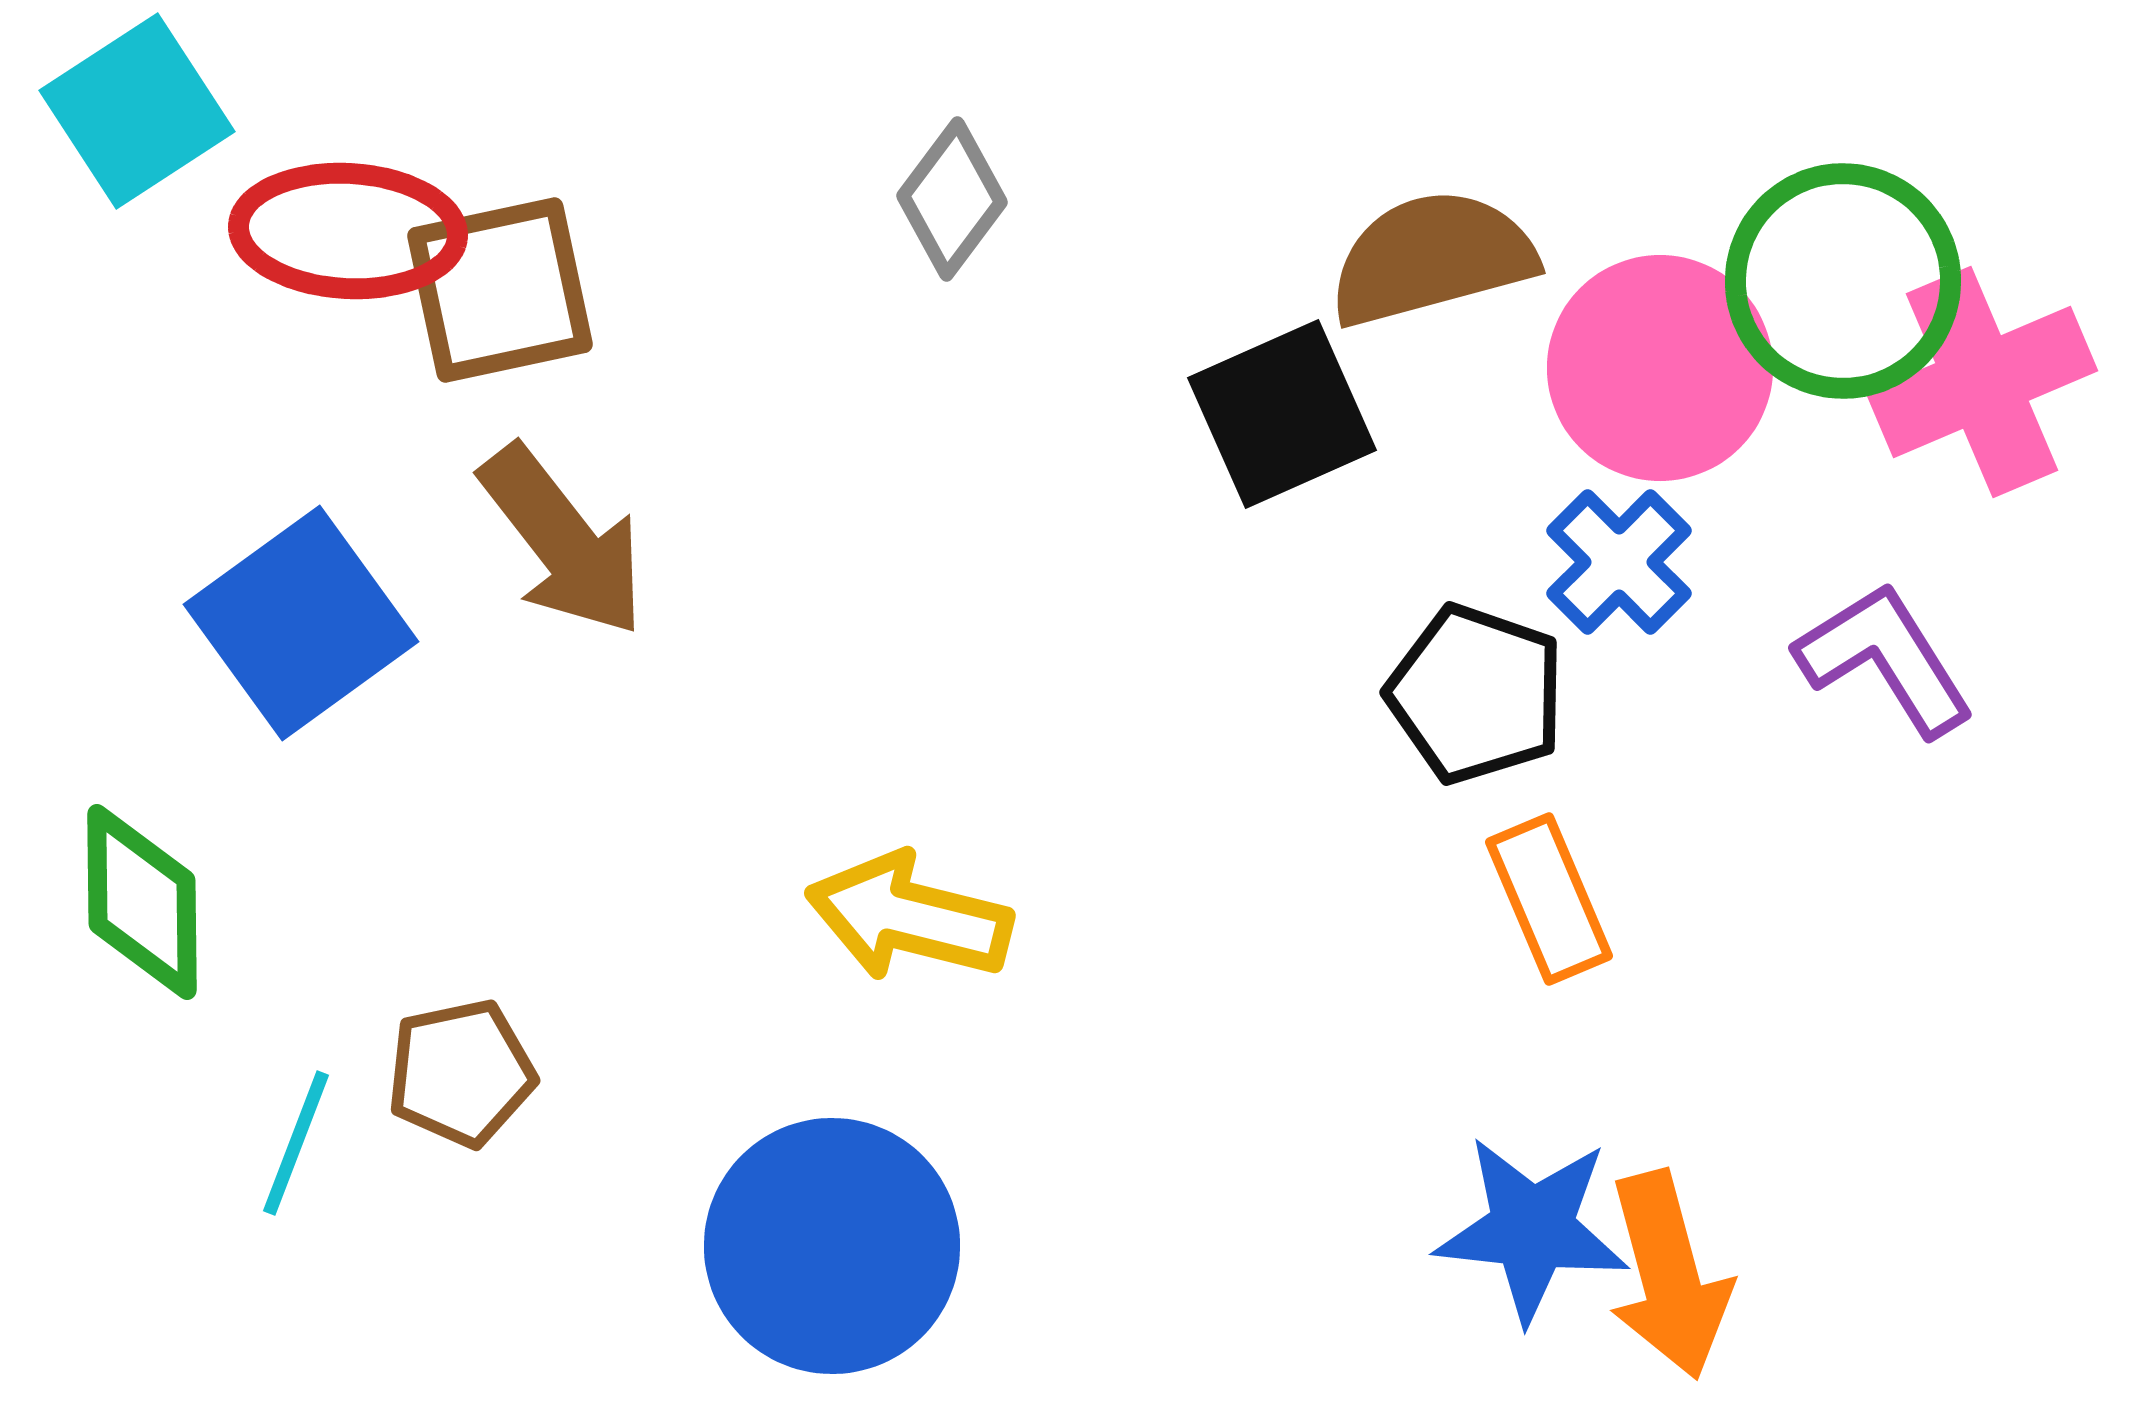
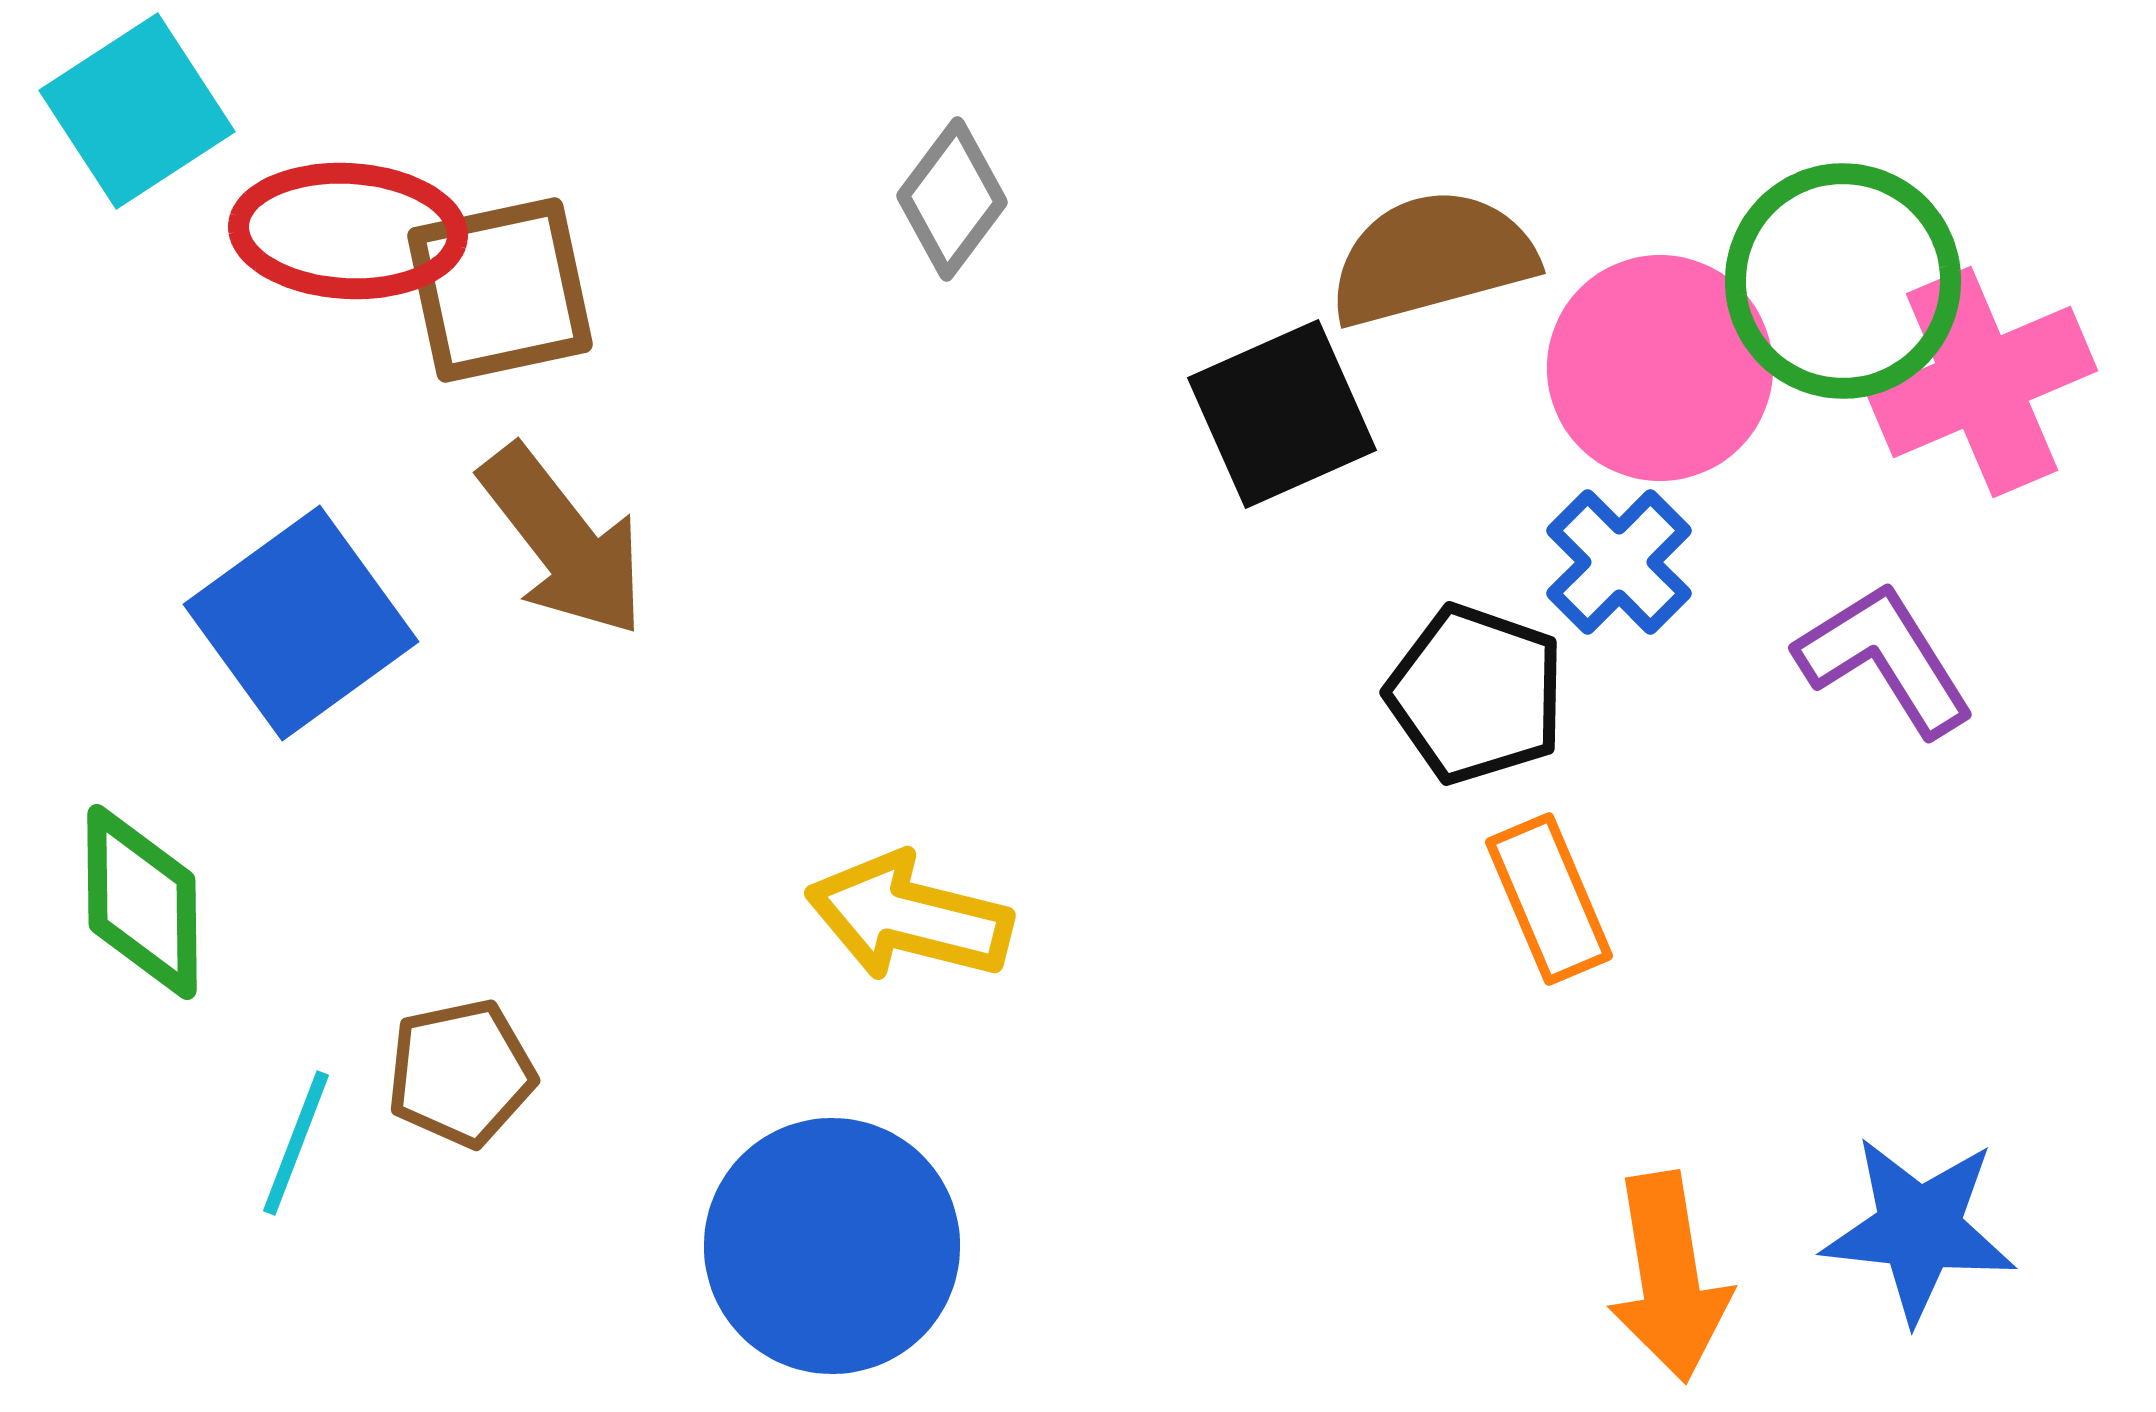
blue star: moved 387 px right
orange arrow: moved 2 px down; rotated 6 degrees clockwise
